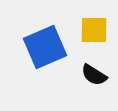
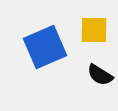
black semicircle: moved 6 px right
